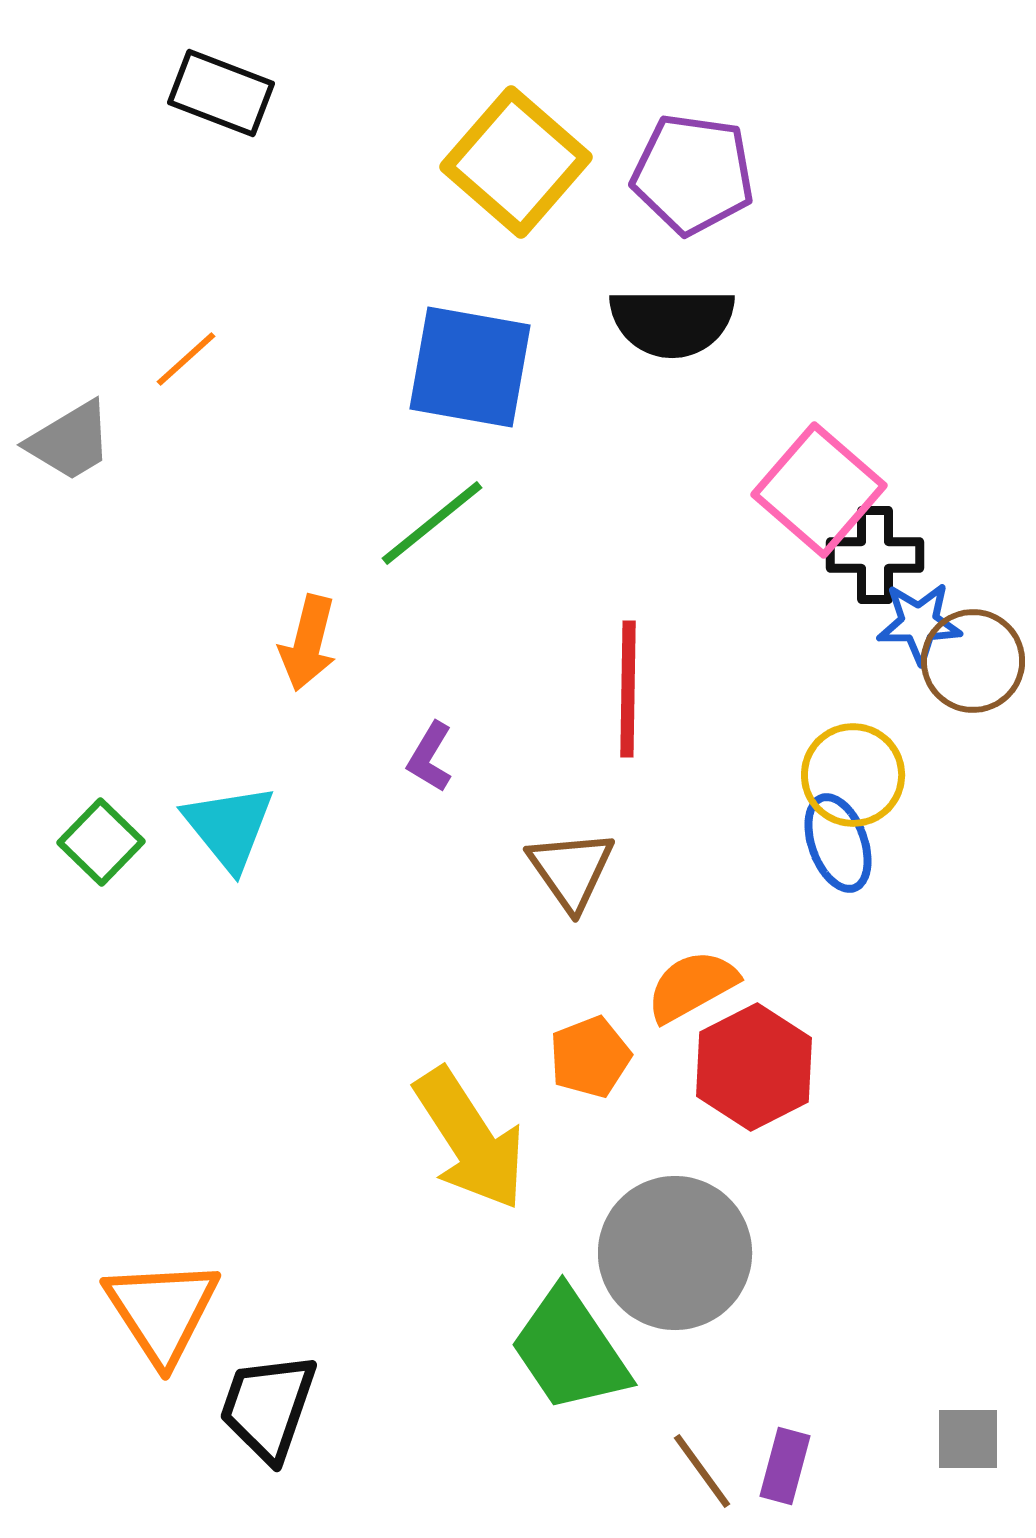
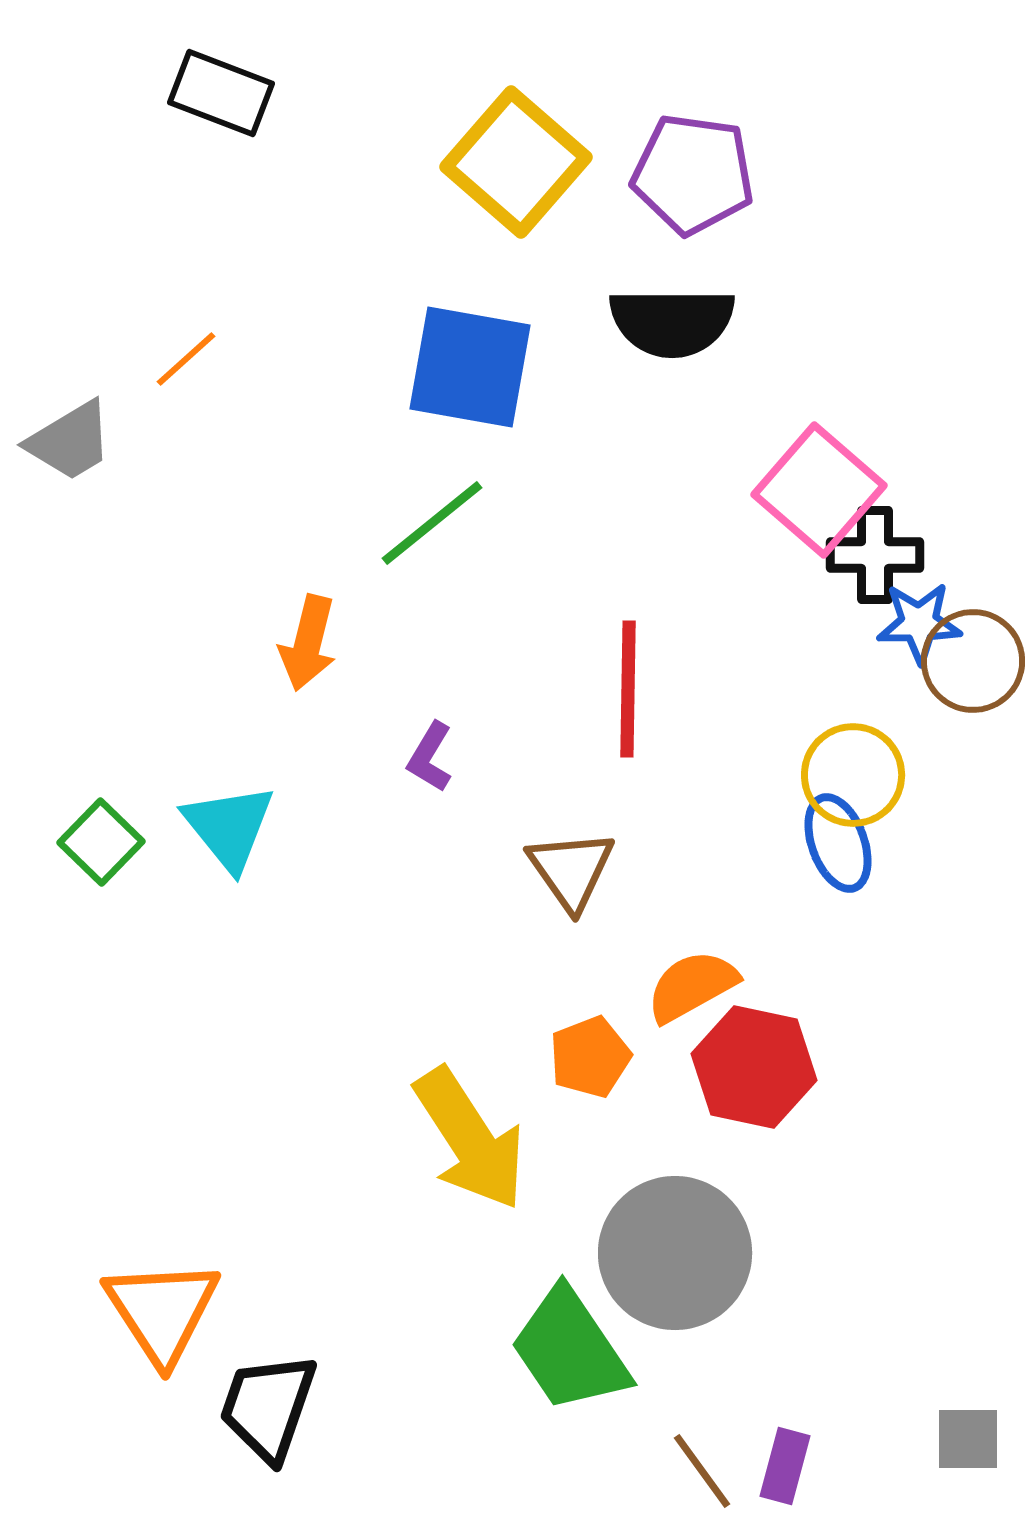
red hexagon: rotated 21 degrees counterclockwise
